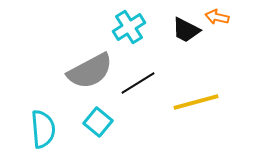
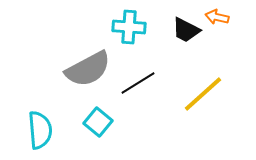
cyan cross: rotated 36 degrees clockwise
gray semicircle: moved 2 px left, 2 px up
yellow line: moved 7 px right, 8 px up; rotated 27 degrees counterclockwise
cyan semicircle: moved 3 px left, 1 px down
